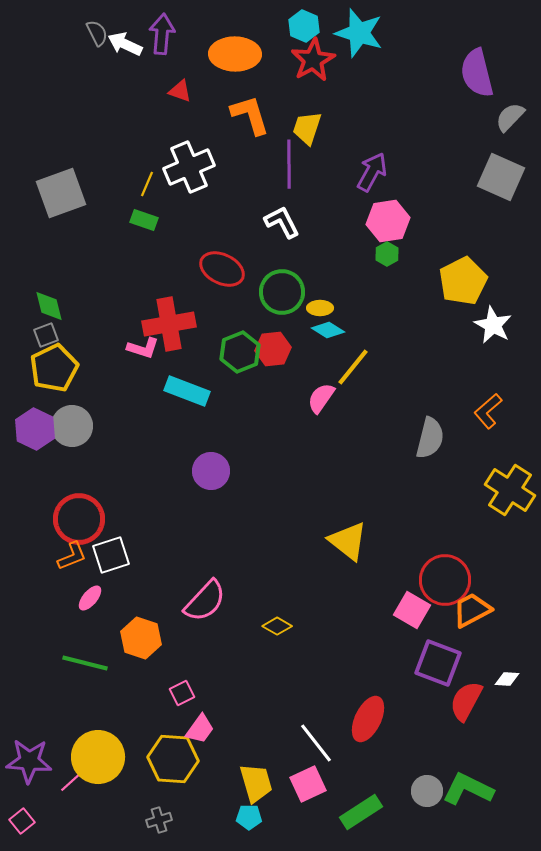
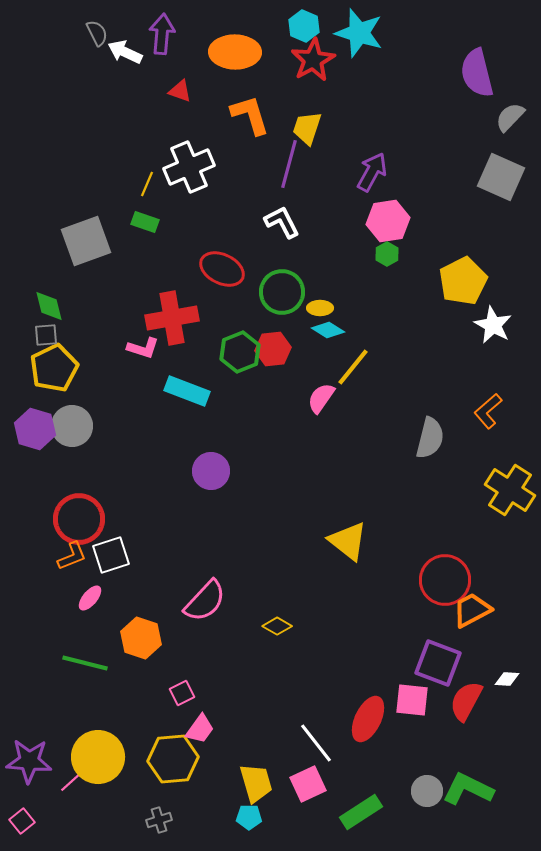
white arrow at (125, 44): moved 8 px down
orange ellipse at (235, 54): moved 2 px up
purple line at (289, 164): rotated 15 degrees clockwise
gray square at (61, 193): moved 25 px right, 48 px down
green rectangle at (144, 220): moved 1 px right, 2 px down
red cross at (169, 324): moved 3 px right, 6 px up
gray square at (46, 335): rotated 15 degrees clockwise
purple hexagon at (35, 429): rotated 9 degrees counterclockwise
pink square at (412, 610): moved 90 px down; rotated 24 degrees counterclockwise
yellow hexagon at (173, 759): rotated 9 degrees counterclockwise
